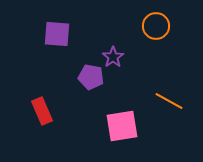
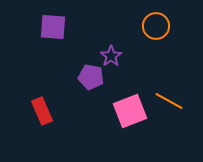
purple square: moved 4 px left, 7 px up
purple star: moved 2 px left, 1 px up
pink square: moved 8 px right, 15 px up; rotated 12 degrees counterclockwise
